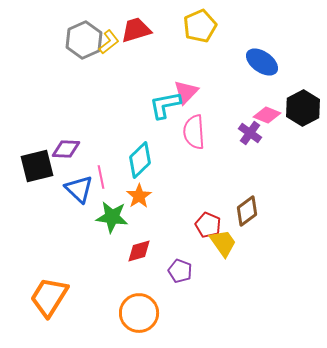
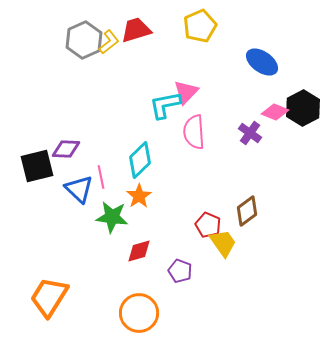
pink diamond: moved 8 px right, 3 px up
